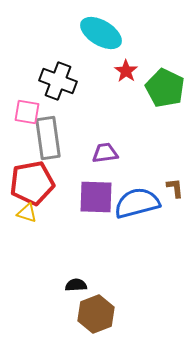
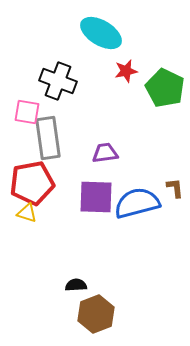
red star: rotated 25 degrees clockwise
